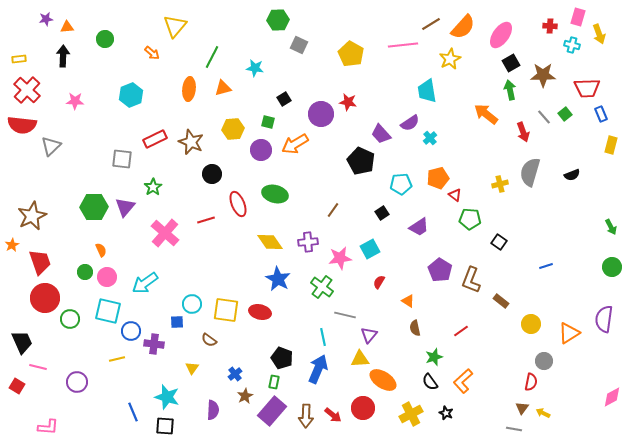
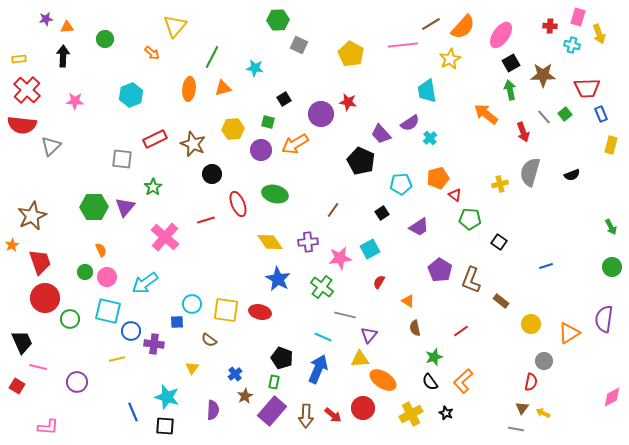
brown star at (191, 142): moved 2 px right, 2 px down
pink cross at (165, 233): moved 4 px down
cyan line at (323, 337): rotated 54 degrees counterclockwise
gray line at (514, 429): moved 2 px right
